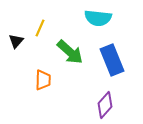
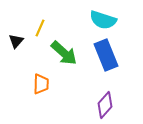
cyan semicircle: moved 5 px right, 2 px down; rotated 12 degrees clockwise
green arrow: moved 6 px left, 1 px down
blue rectangle: moved 6 px left, 5 px up
orange trapezoid: moved 2 px left, 4 px down
